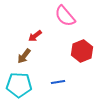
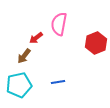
pink semicircle: moved 6 px left, 8 px down; rotated 50 degrees clockwise
red arrow: moved 1 px right, 2 px down
red hexagon: moved 14 px right, 8 px up
cyan pentagon: rotated 15 degrees counterclockwise
